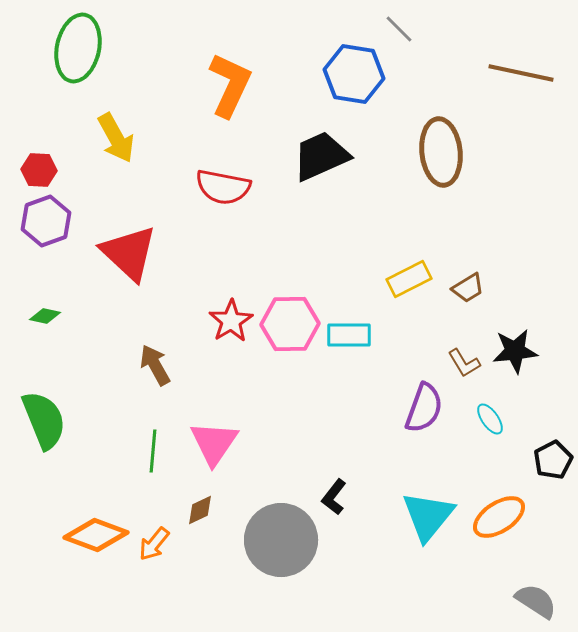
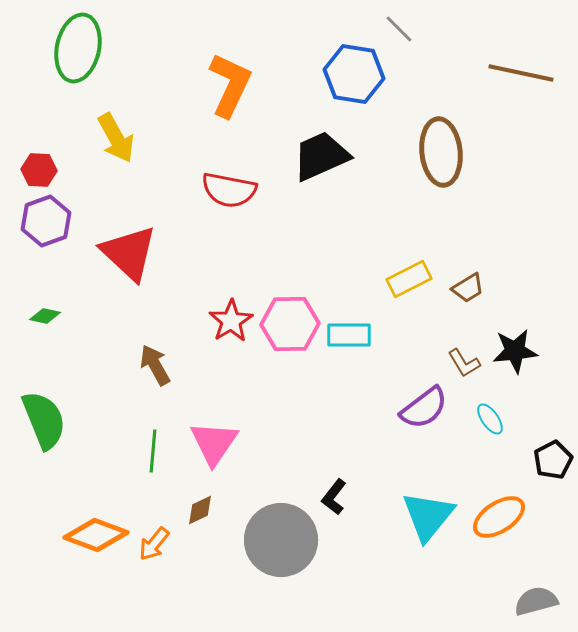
red semicircle: moved 6 px right, 3 px down
purple semicircle: rotated 33 degrees clockwise
gray semicircle: rotated 48 degrees counterclockwise
